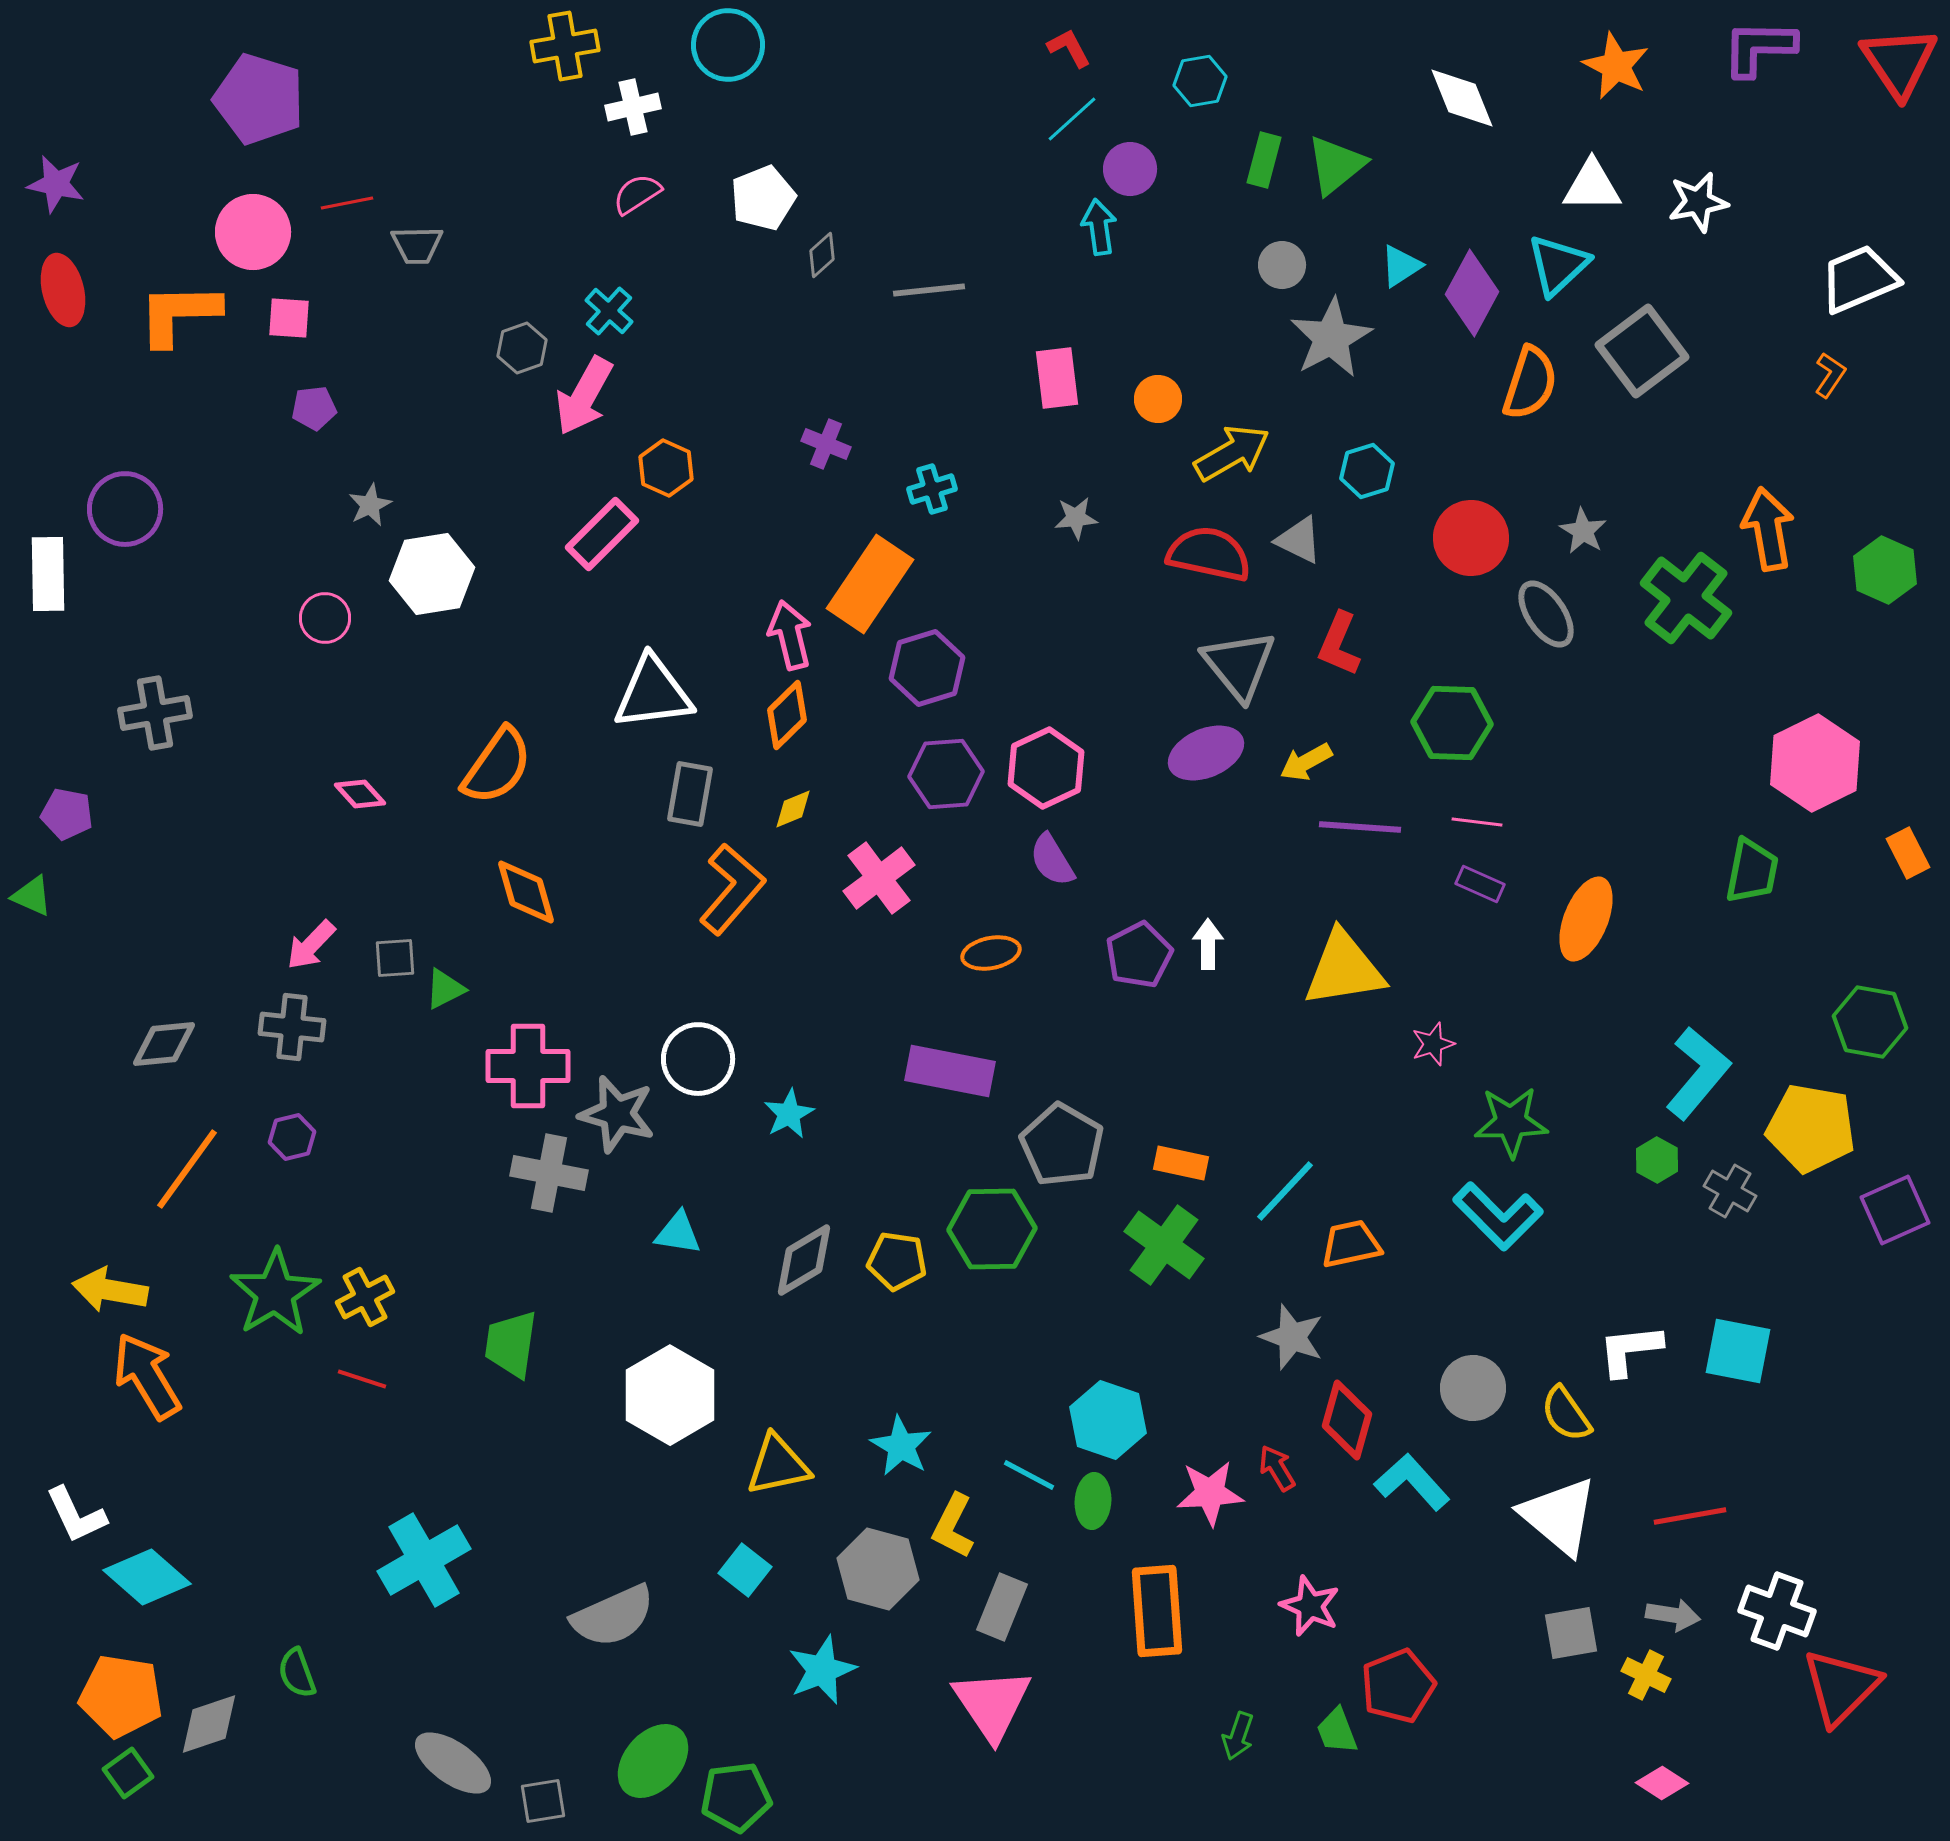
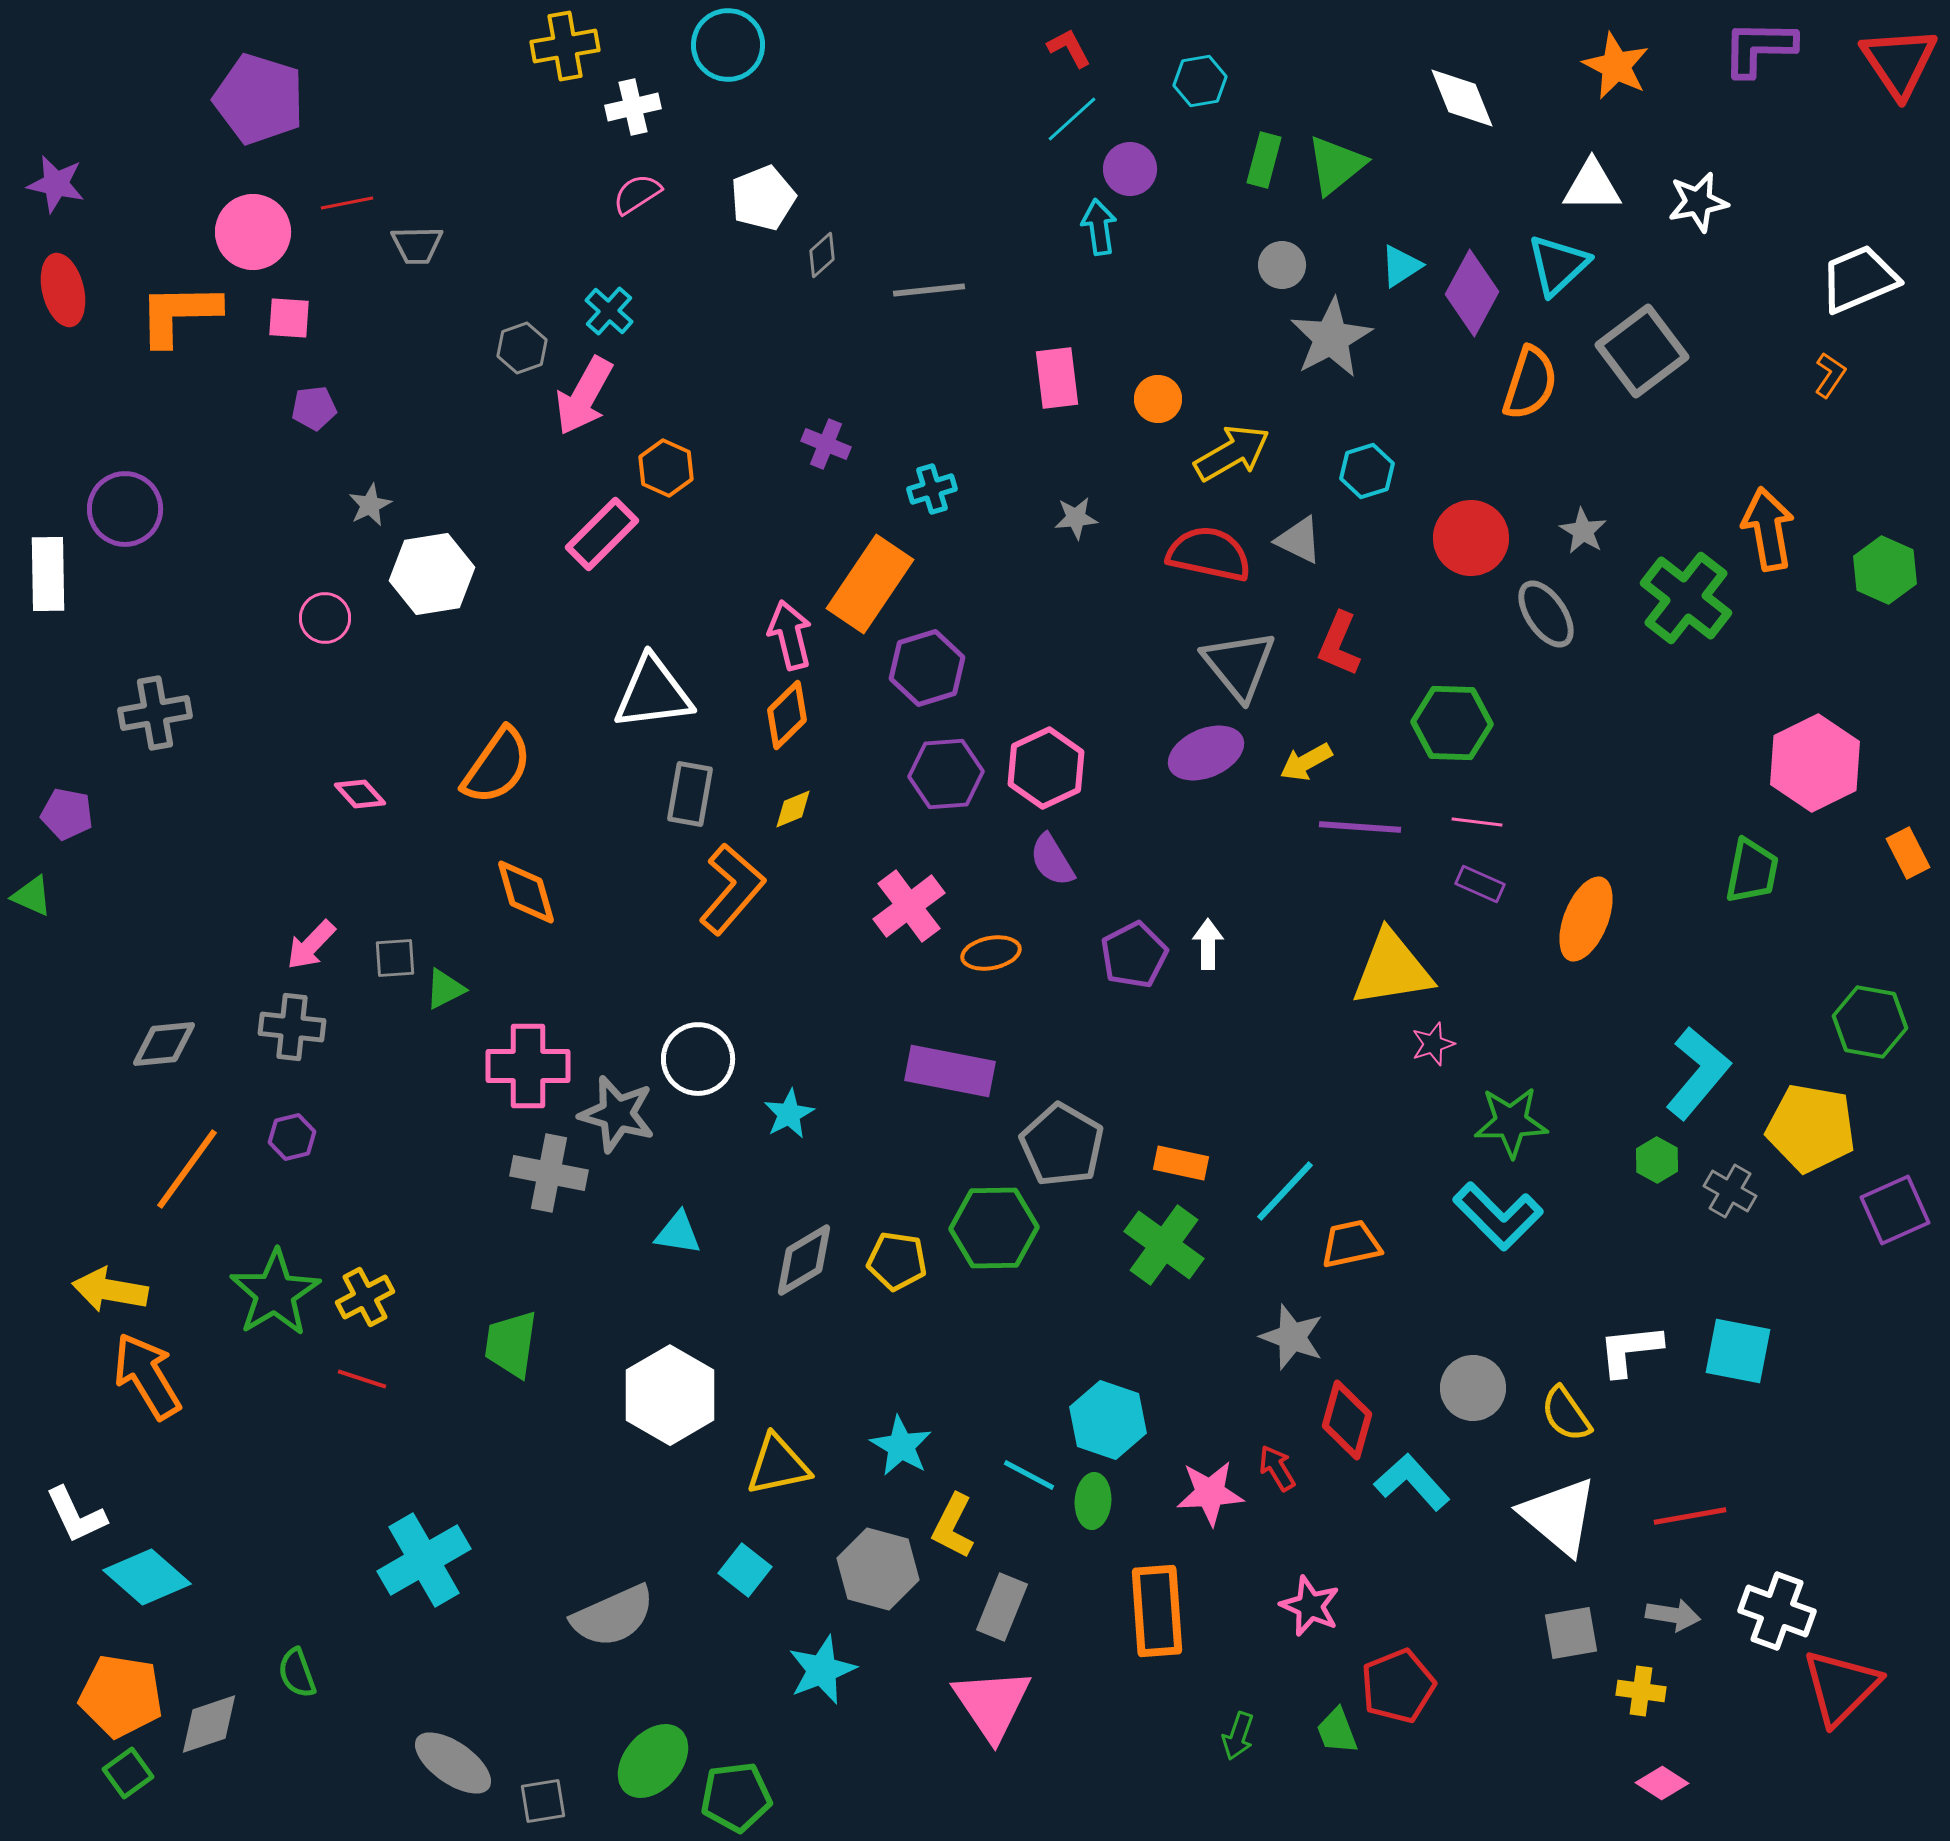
pink cross at (879, 878): moved 30 px right, 28 px down
purple pentagon at (1139, 955): moved 5 px left
yellow triangle at (1344, 969): moved 48 px right
green hexagon at (992, 1229): moved 2 px right, 1 px up
yellow cross at (1646, 1675): moved 5 px left, 16 px down; rotated 18 degrees counterclockwise
